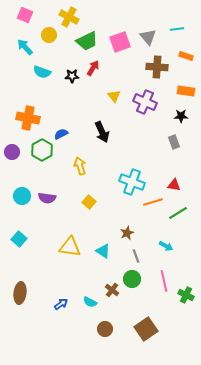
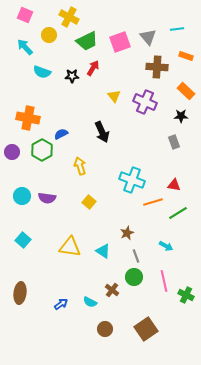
orange rectangle at (186, 91): rotated 36 degrees clockwise
cyan cross at (132, 182): moved 2 px up
cyan square at (19, 239): moved 4 px right, 1 px down
green circle at (132, 279): moved 2 px right, 2 px up
